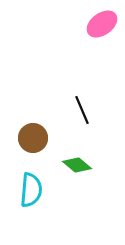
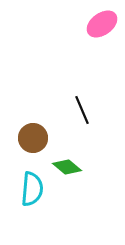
green diamond: moved 10 px left, 2 px down
cyan semicircle: moved 1 px right, 1 px up
